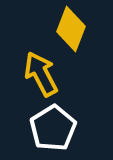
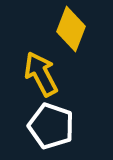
white pentagon: moved 2 px left, 2 px up; rotated 21 degrees counterclockwise
